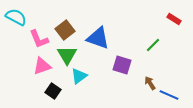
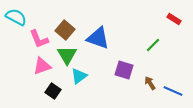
brown square: rotated 12 degrees counterclockwise
purple square: moved 2 px right, 5 px down
blue line: moved 4 px right, 4 px up
